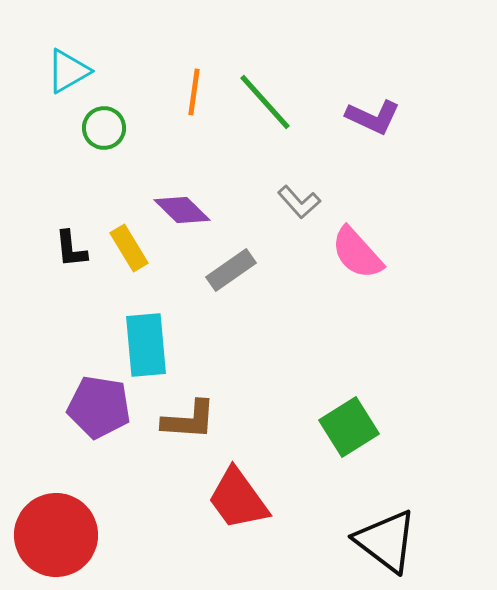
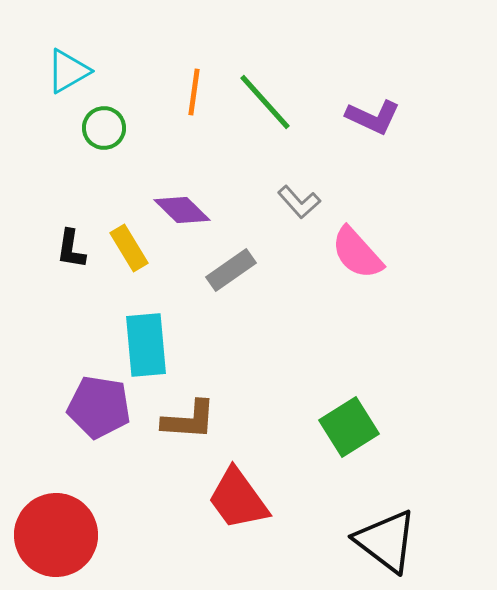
black L-shape: rotated 15 degrees clockwise
